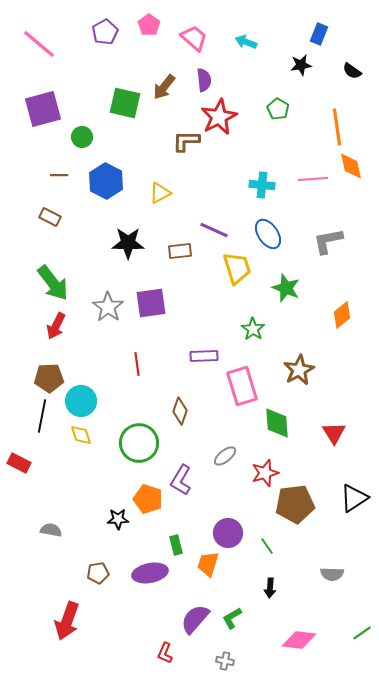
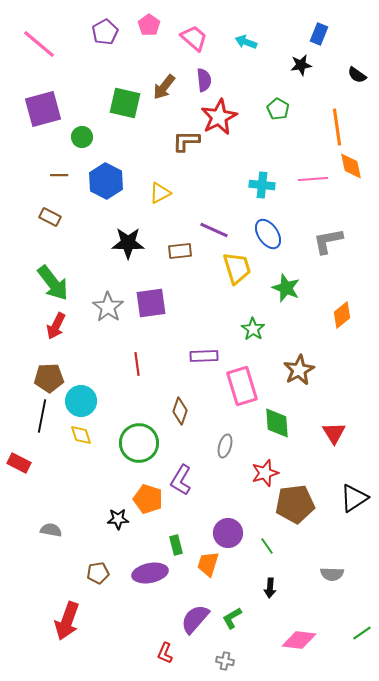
black semicircle at (352, 71): moved 5 px right, 4 px down
gray ellipse at (225, 456): moved 10 px up; rotated 35 degrees counterclockwise
